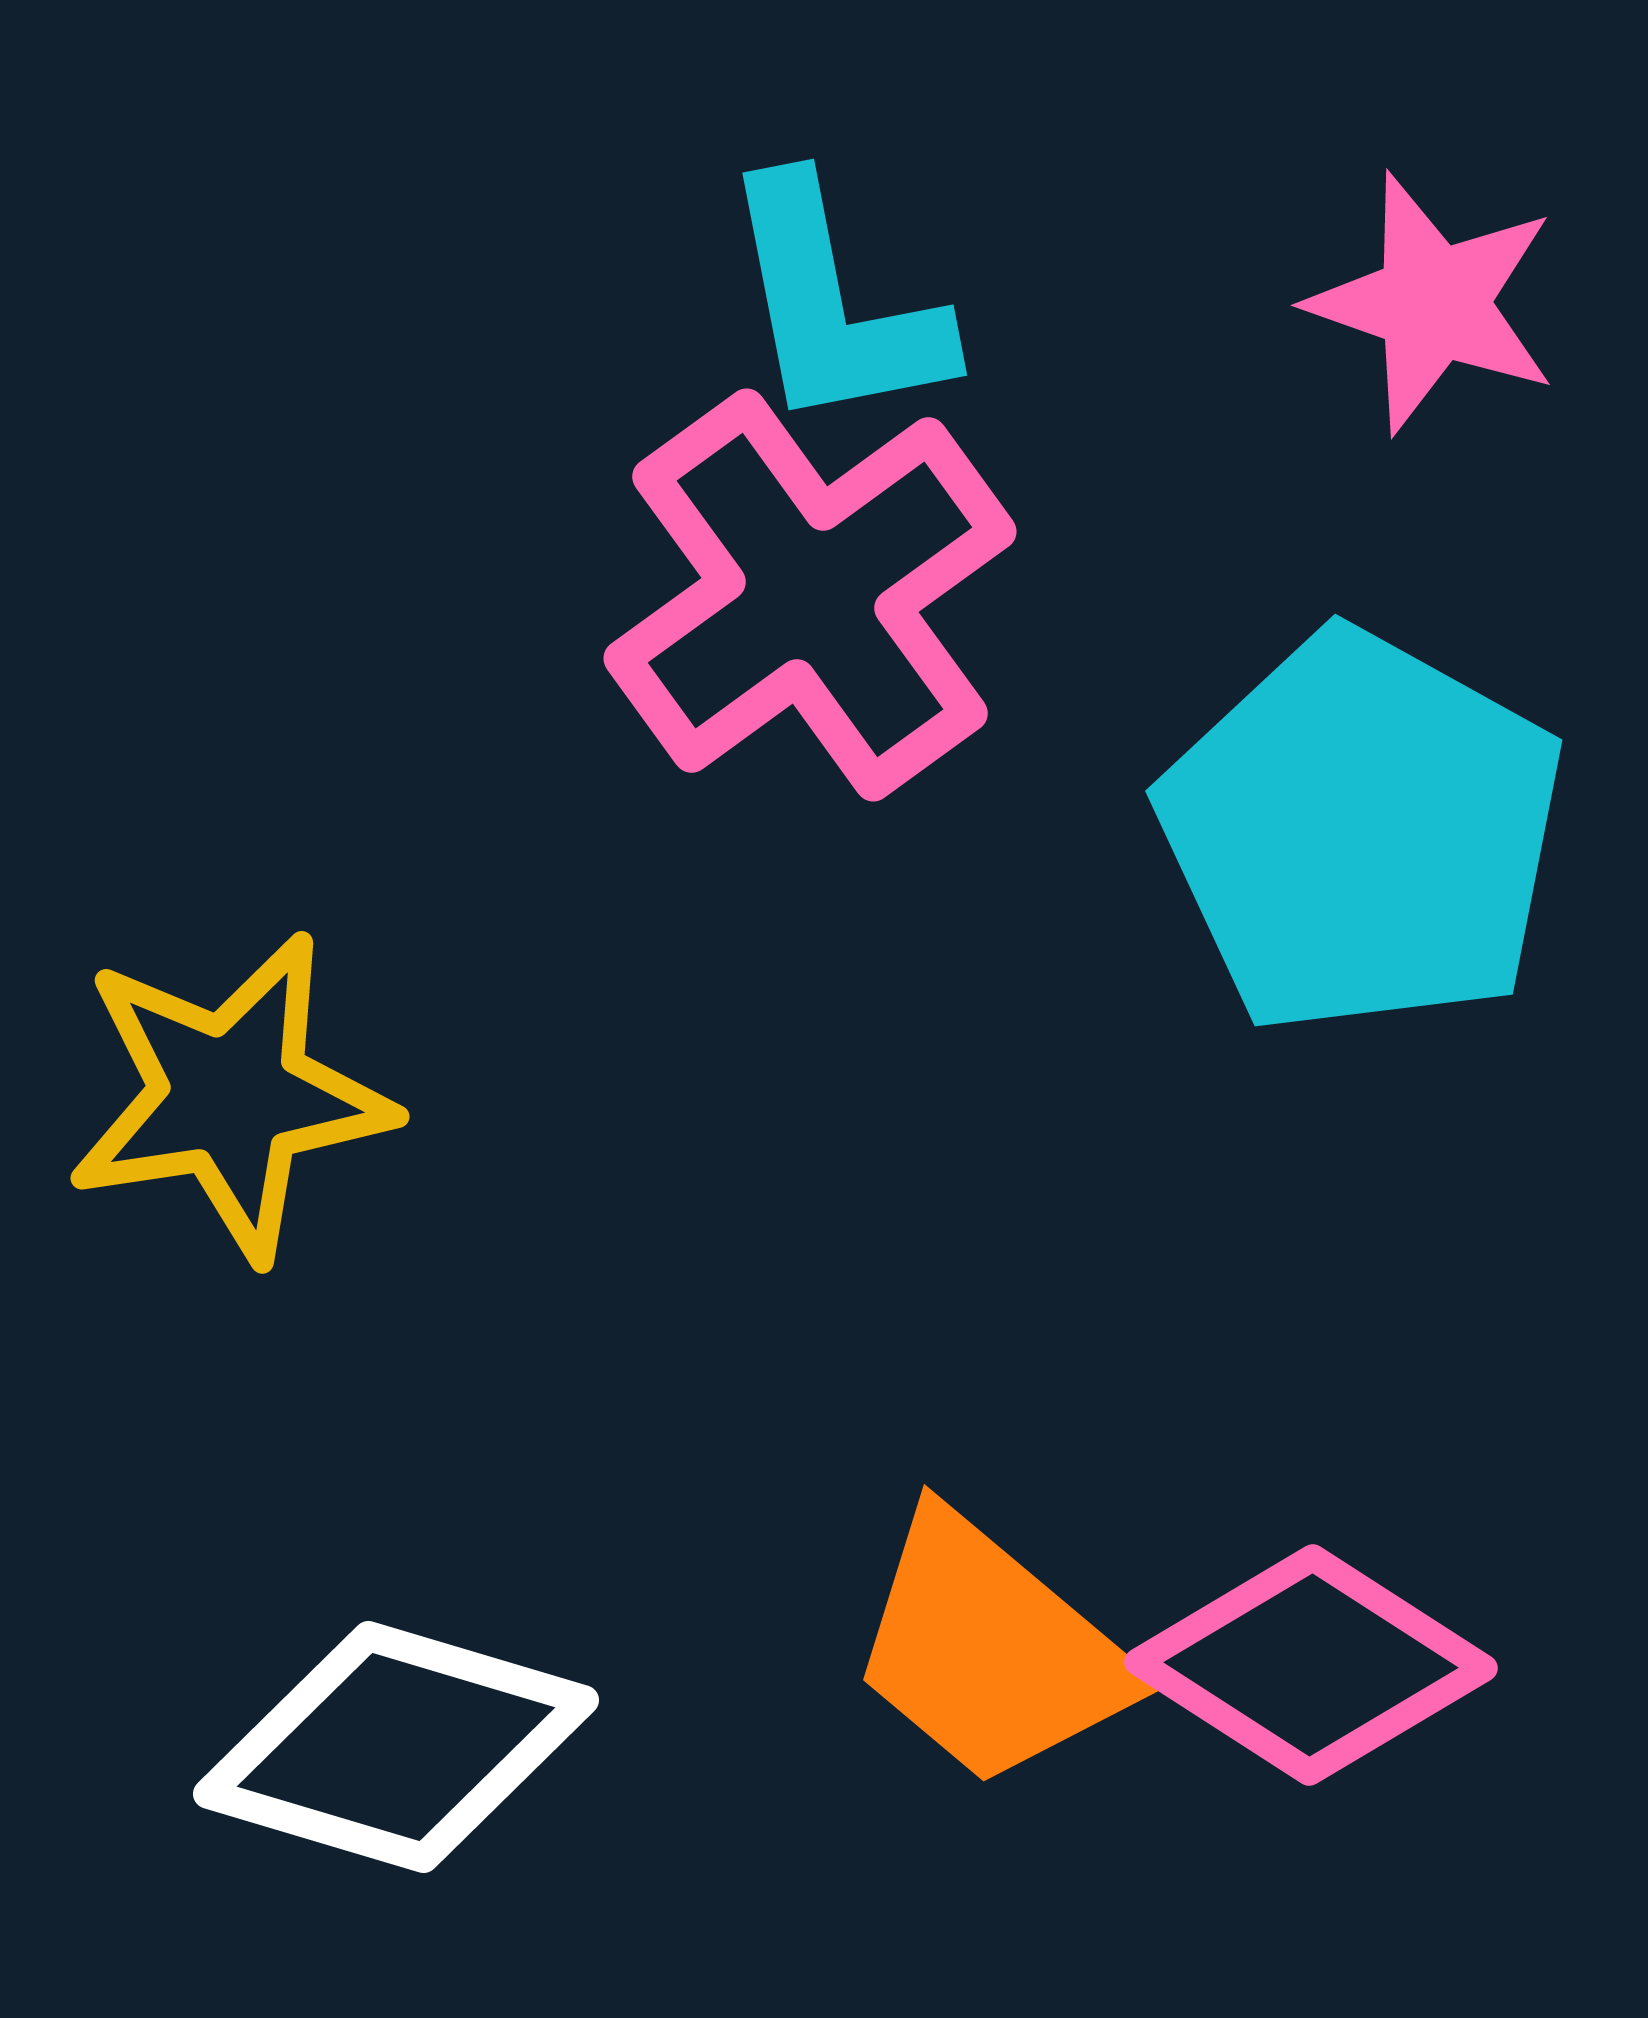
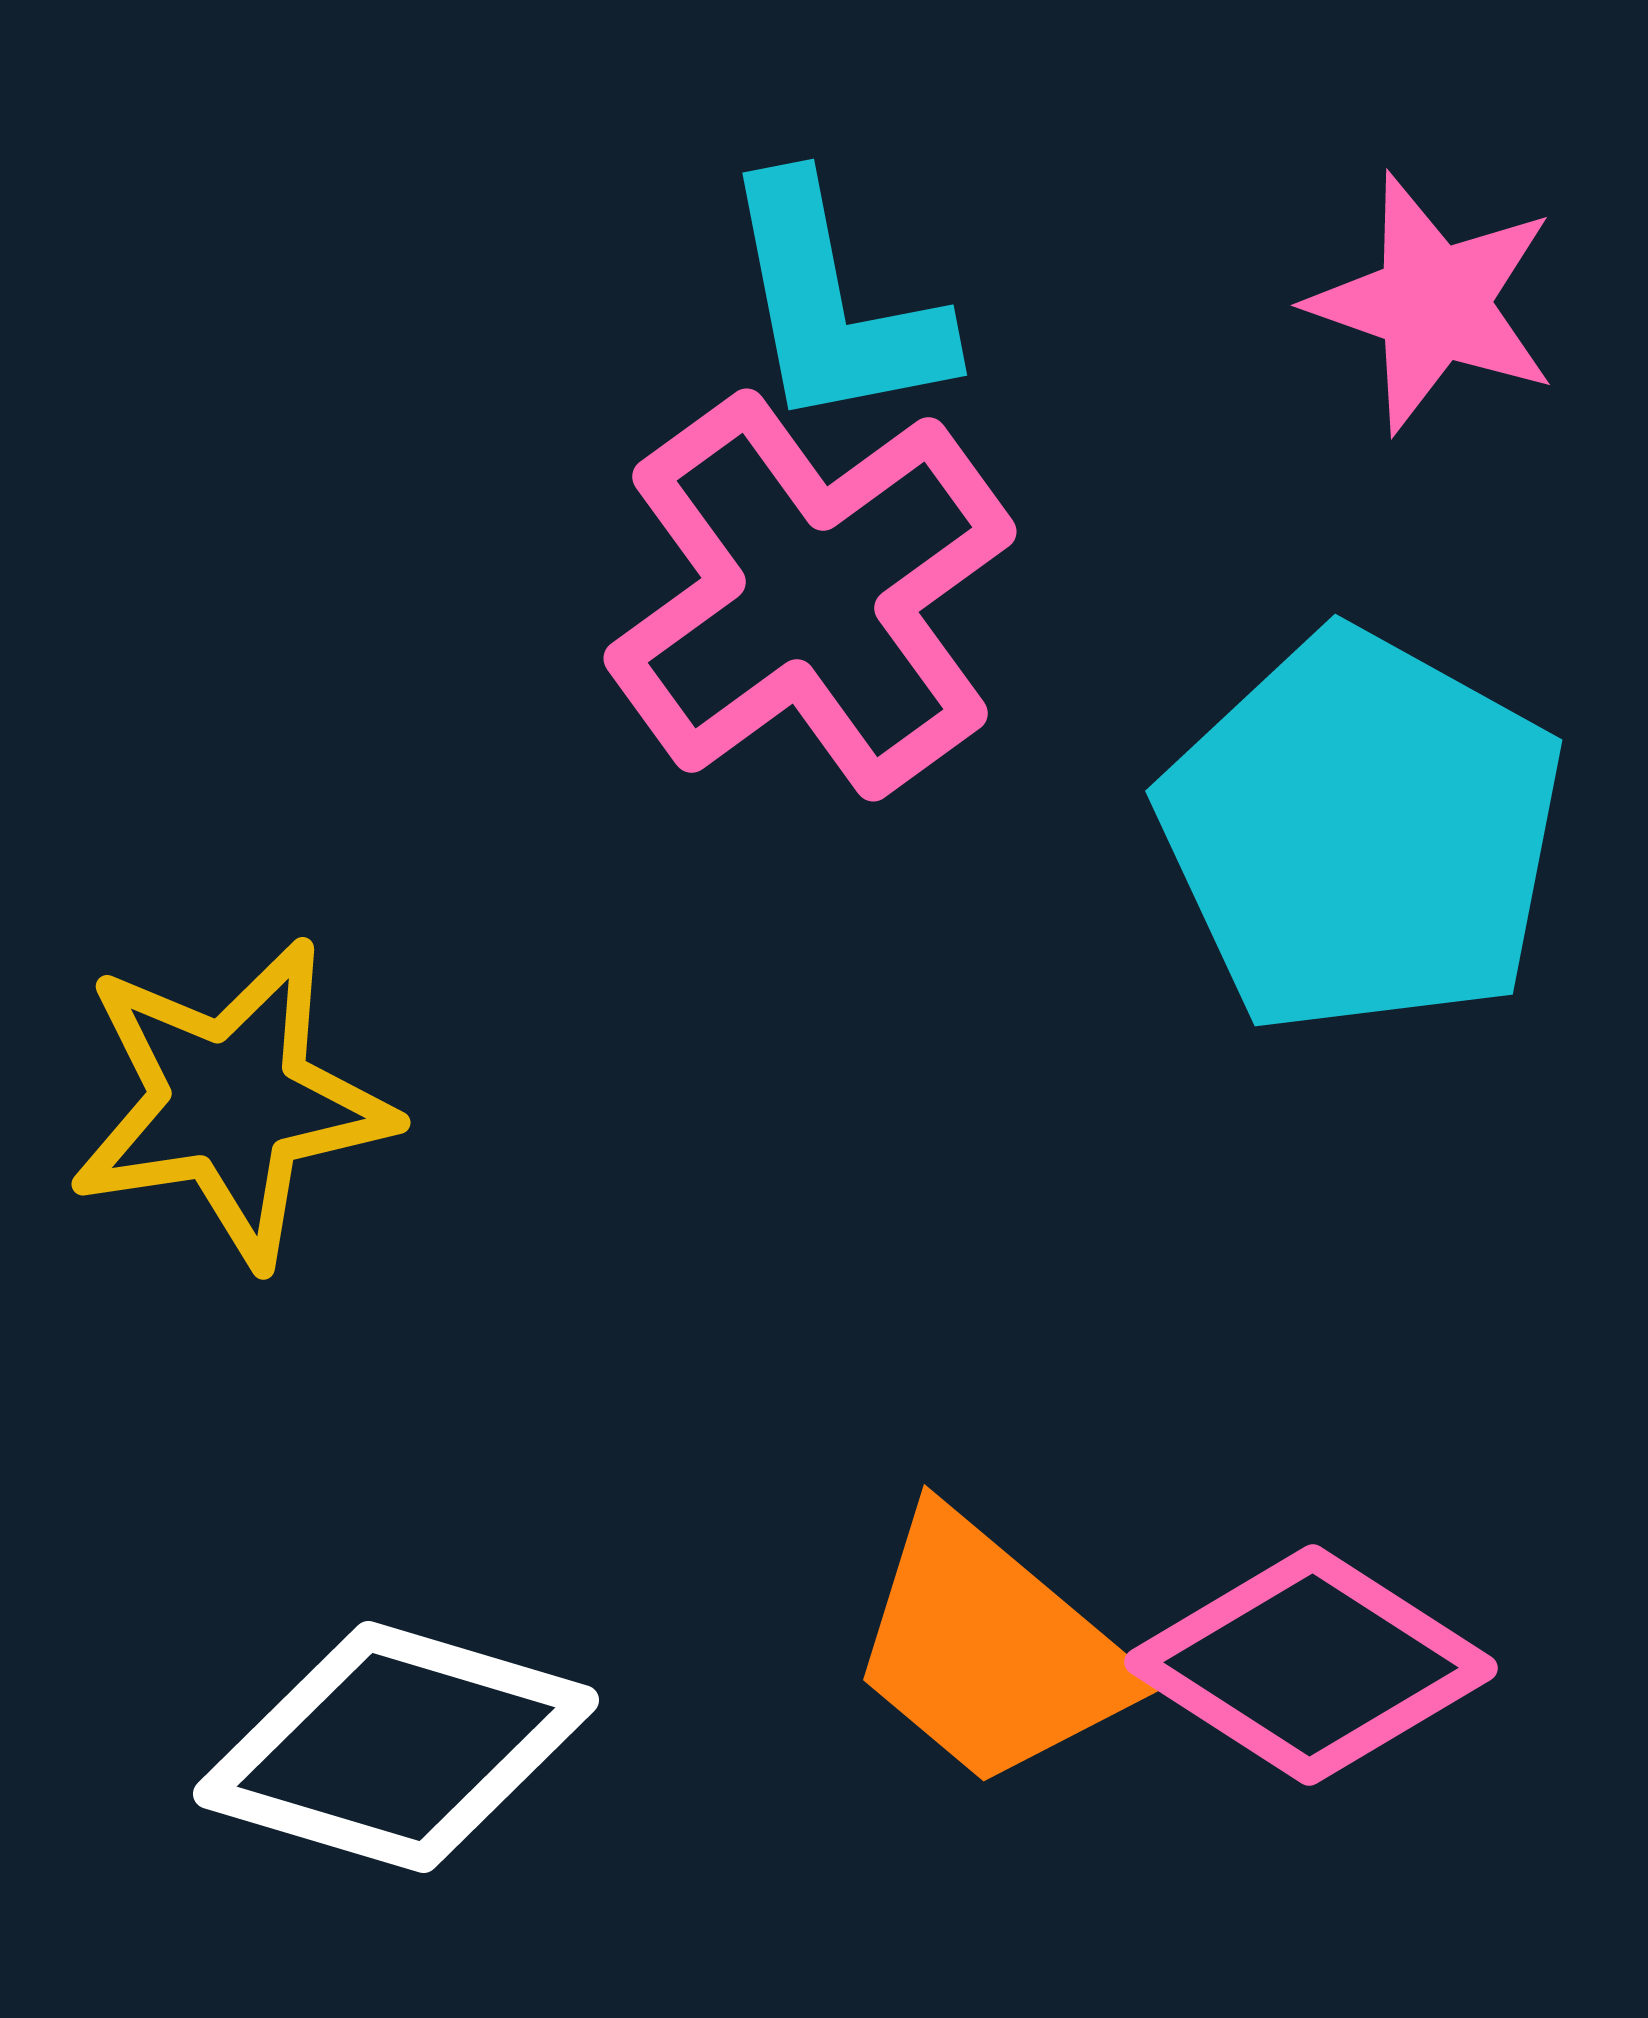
yellow star: moved 1 px right, 6 px down
